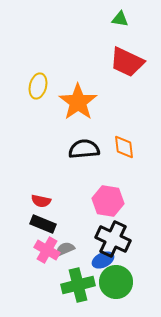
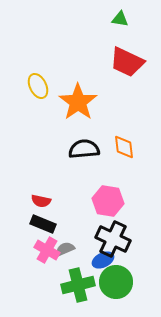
yellow ellipse: rotated 40 degrees counterclockwise
